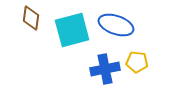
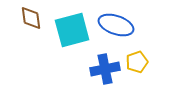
brown diamond: rotated 15 degrees counterclockwise
yellow pentagon: rotated 25 degrees counterclockwise
